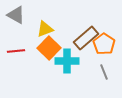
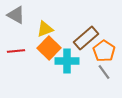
orange pentagon: moved 7 px down
gray line: rotated 14 degrees counterclockwise
